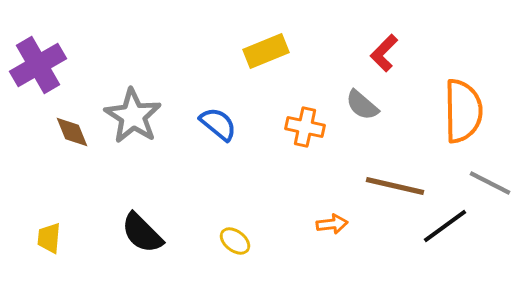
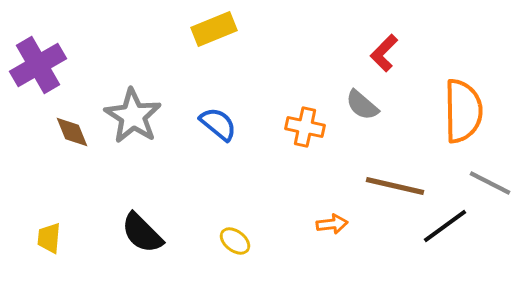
yellow rectangle: moved 52 px left, 22 px up
